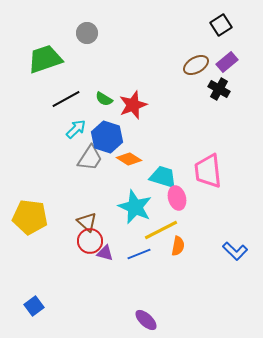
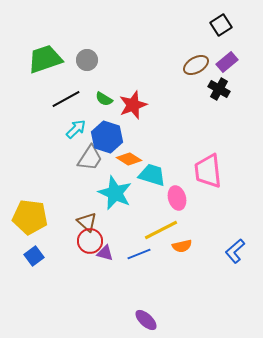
gray circle: moved 27 px down
cyan trapezoid: moved 11 px left, 2 px up
cyan star: moved 20 px left, 14 px up
orange semicircle: moved 4 px right; rotated 66 degrees clockwise
blue L-shape: rotated 95 degrees clockwise
blue square: moved 50 px up
